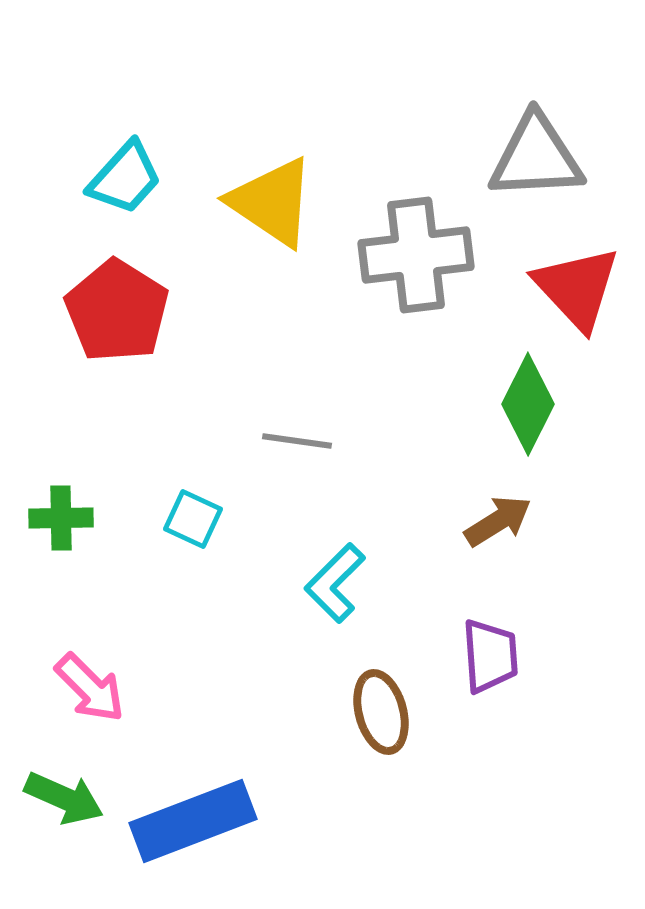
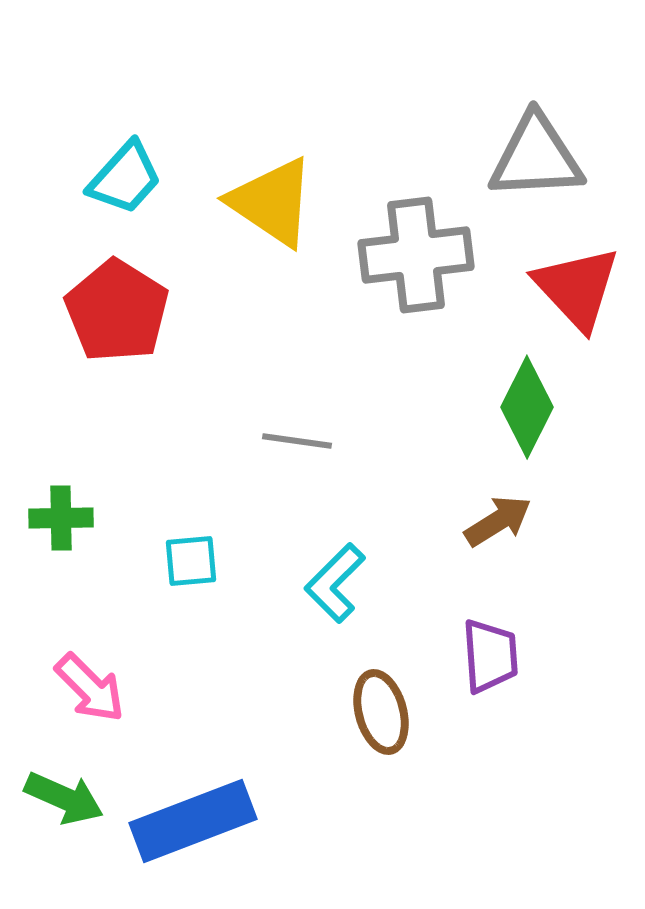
green diamond: moved 1 px left, 3 px down
cyan square: moved 2 px left, 42 px down; rotated 30 degrees counterclockwise
